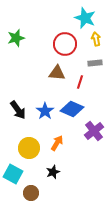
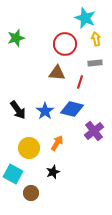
blue diamond: rotated 10 degrees counterclockwise
